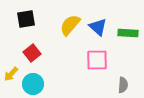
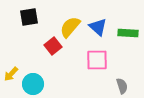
black square: moved 3 px right, 2 px up
yellow semicircle: moved 2 px down
red square: moved 21 px right, 7 px up
gray semicircle: moved 1 px left, 1 px down; rotated 21 degrees counterclockwise
